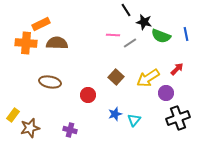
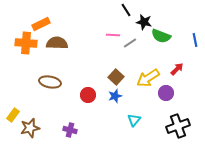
blue line: moved 9 px right, 6 px down
blue star: moved 18 px up
black cross: moved 8 px down
